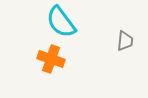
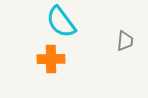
orange cross: rotated 20 degrees counterclockwise
